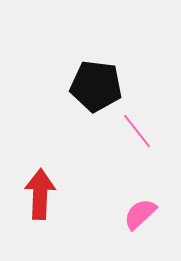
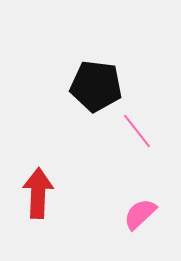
red arrow: moved 2 px left, 1 px up
